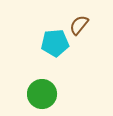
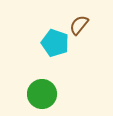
cyan pentagon: rotated 24 degrees clockwise
